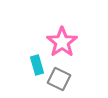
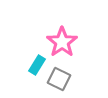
cyan rectangle: rotated 48 degrees clockwise
